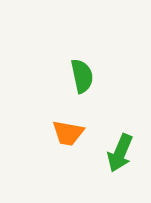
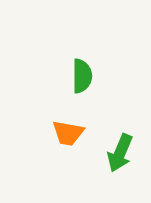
green semicircle: rotated 12 degrees clockwise
